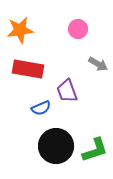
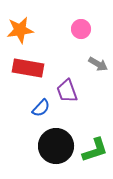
pink circle: moved 3 px right
red rectangle: moved 1 px up
blue semicircle: rotated 24 degrees counterclockwise
